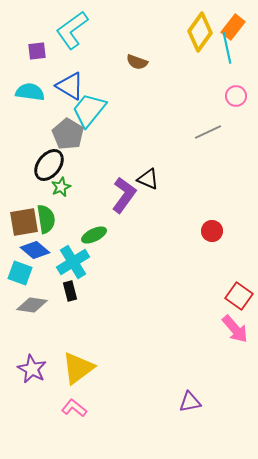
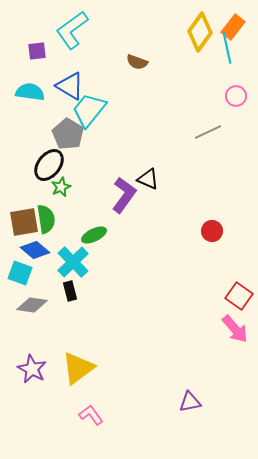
cyan cross: rotated 12 degrees counterclockwise
pink L-shape: moved 17 px right, 7 px down; rotated 15 degrees clockwise
